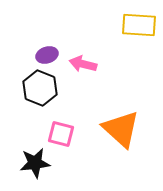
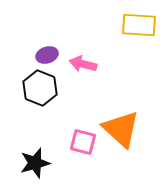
pink square: moved 22 px right, 8 px down
black star: rotated 8 degrees counterclockwise
